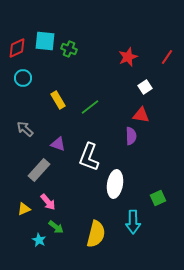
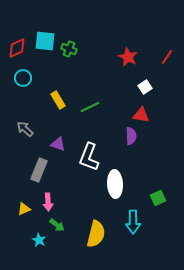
red star: rotated 24 degrees counterclockwise
green line: rotated 12 degrees clockwise
gray rectangle: rotated 20 degrees counterclockwise
white ellipse: rotated 12 degrees counterclockwise
pink arrow: rotated 36 degrees clockwise
green arrow: moved 1 px right, 2 px up
